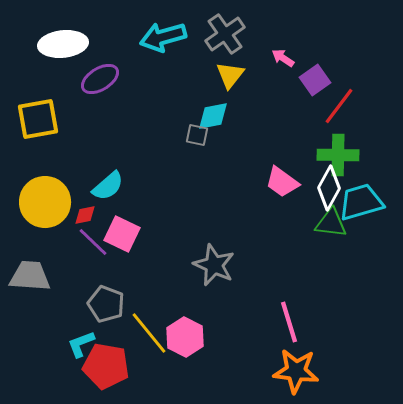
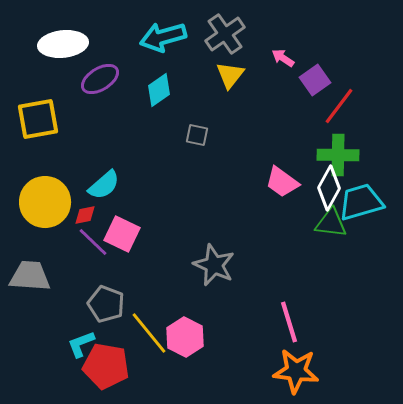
cyan diamond: moved 54 px left, 26 px up; rotated 24 degrees counterclockwise
cyan semicircle: moved 4 px left, 1 px up
